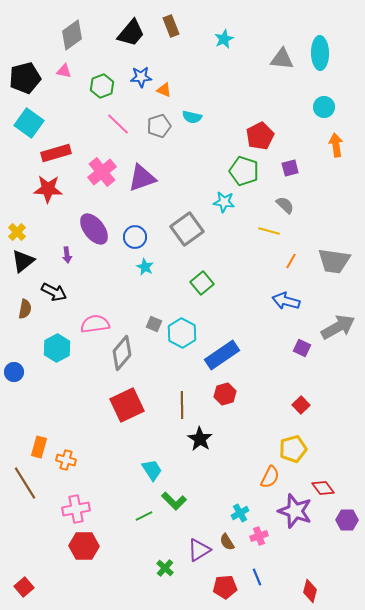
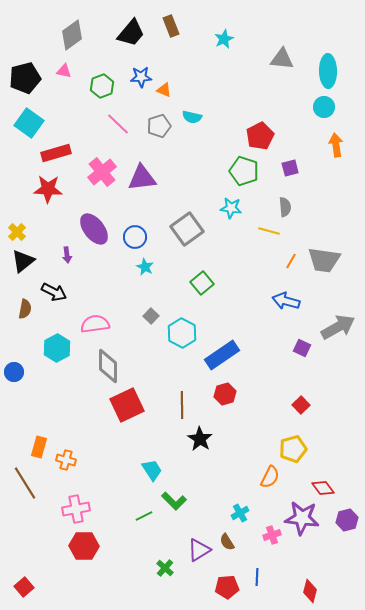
cyan ellipse at (320, 53): moved 8 px right, 18 px down
purple triangle at (142, 178): rotated 12 degrees clockwise
cyan star at (224, 202): moved 7 px right, 6 px down
gray semicircle at (285, 205): moved 2 px down; rotated 42 degrees clockwise
gray trapezoid at (334, 261): moved 10 px left, 1 px up
gray square at (154, 324): moved 3 px left, 8 px up; rotated 21 degrees clockwise
gray diamond at (122, 353): moved 14 px left, 13 px down; rotated 40 degrees counterclockwise
purple star at (295, 511): moved 7 px right, 7 px down; rotated 12 degrees counterclockwise
purple hexagon at (347, 520): rotated 15 degrees counterclockwise
pink cross at (259, 536): moved 13 px right, 1 px up
blue line at (257, 577): rotated 24 degrees clockwise
red pentagon at (225, 587): moved 2 px right
